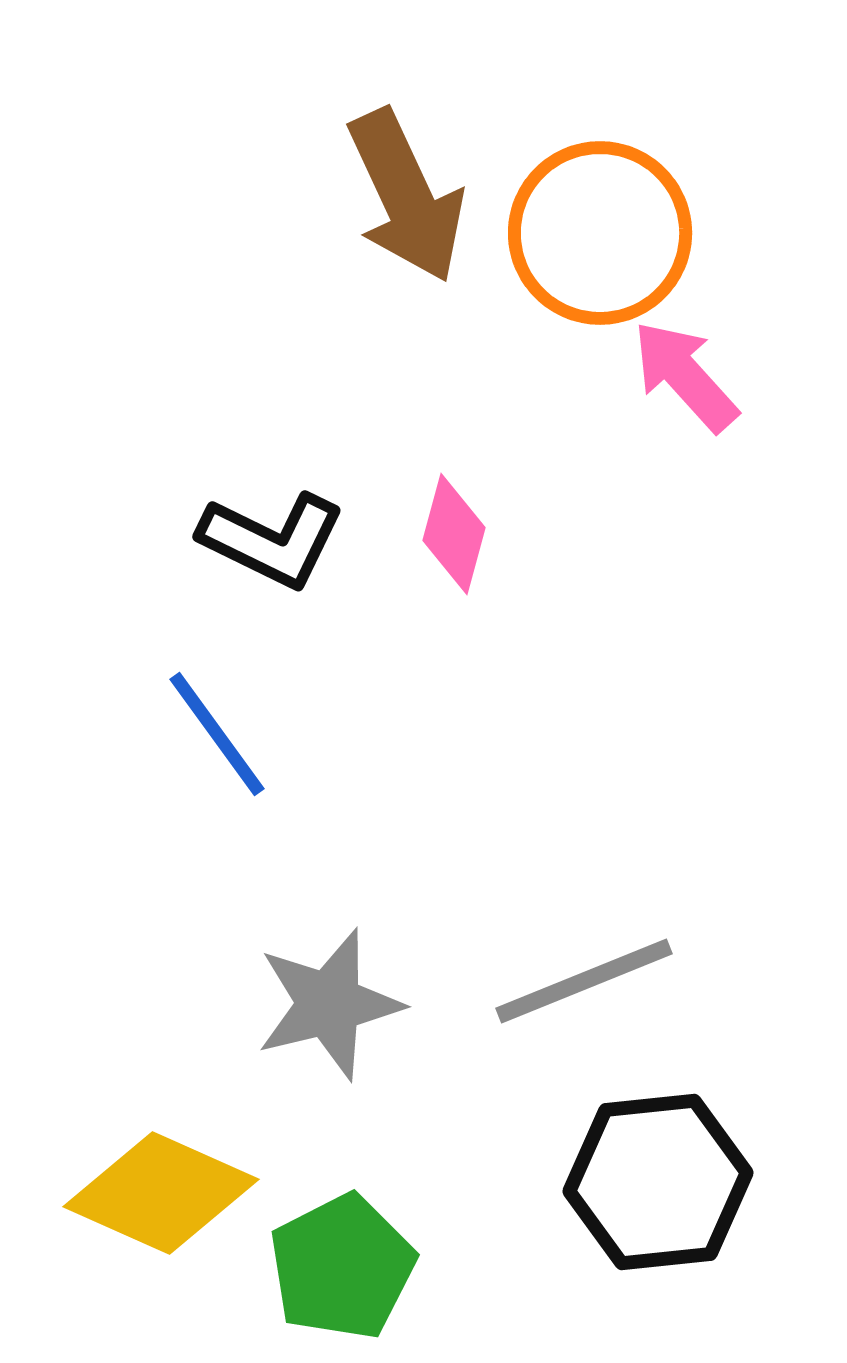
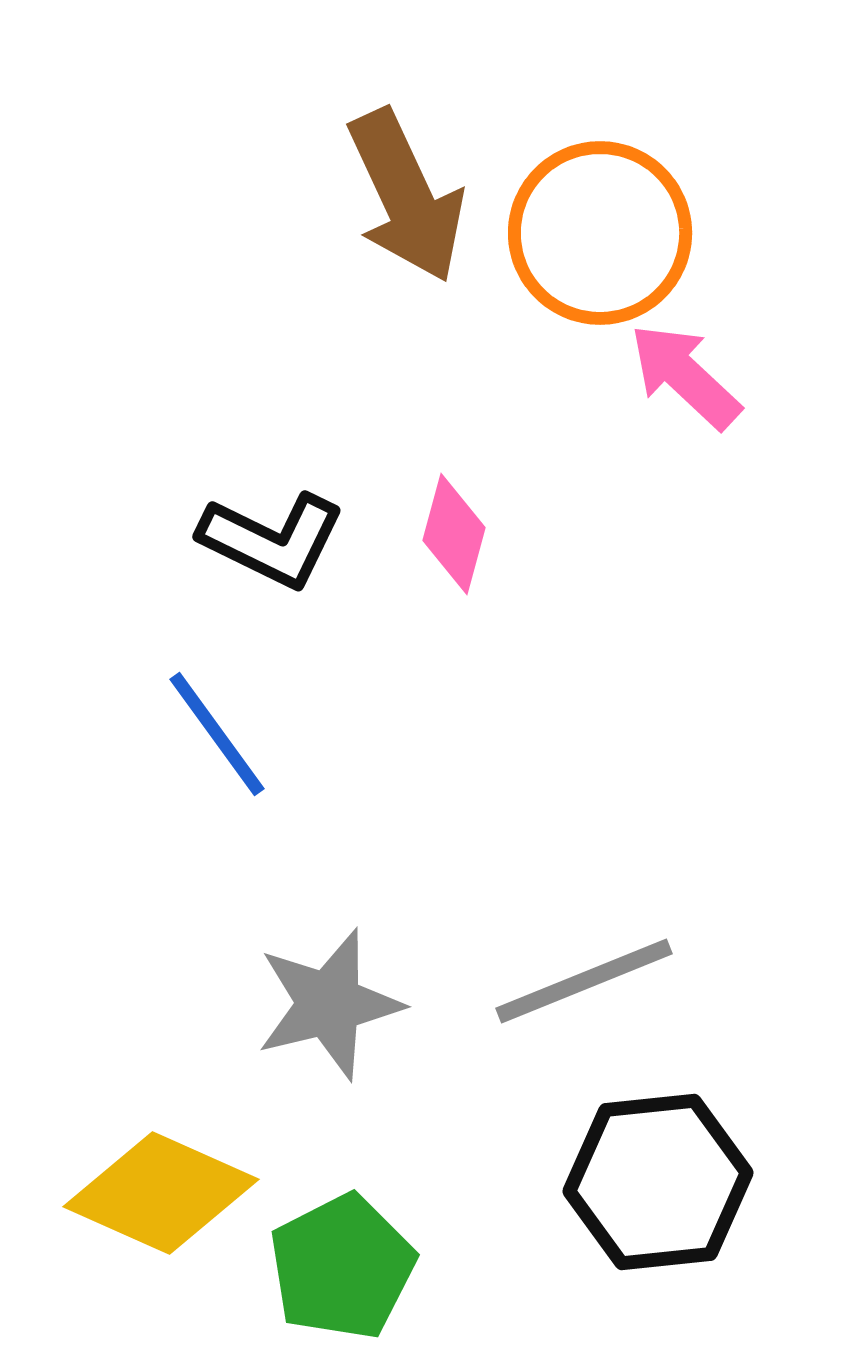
pink arrow: rotated 5 degrees counterclockwise
